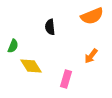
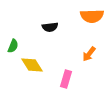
orange semicircle: rotated 20 degrees clockwise
black semicircle: rotated 91 degrees counterclockwise
orange arrow: moved 2 px left, 2 px up
yellow diamond: moved 1 px right, 1 px up
